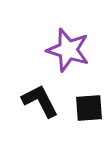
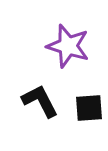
purple star: moved 4 px up
